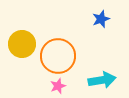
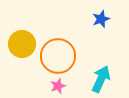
cyan arrow: moved 1 px left, 1 px up; rotated 56 degrees counterclockwise
